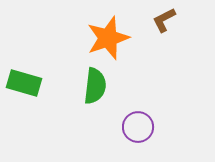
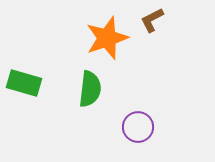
brown L-shape: moved 12 px left
orange star: moved 1 px left
green semicircle: moved 5 px left, 3 px down
